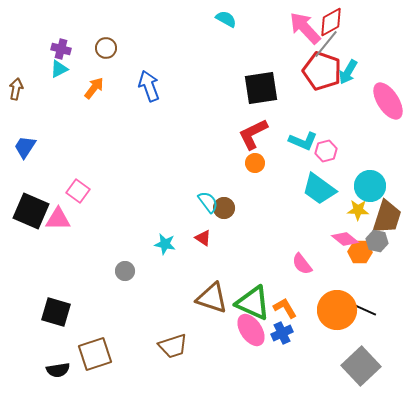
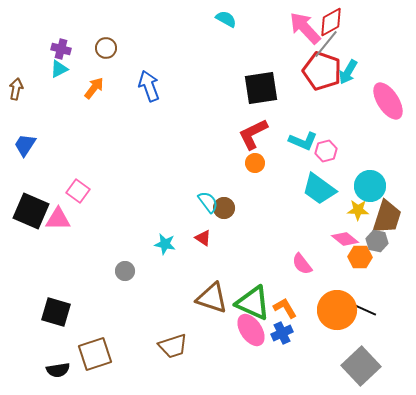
blue trapezoid at (25, 147): moved 2 px up
orange hexagon at (360, 252): moved 5 px down
